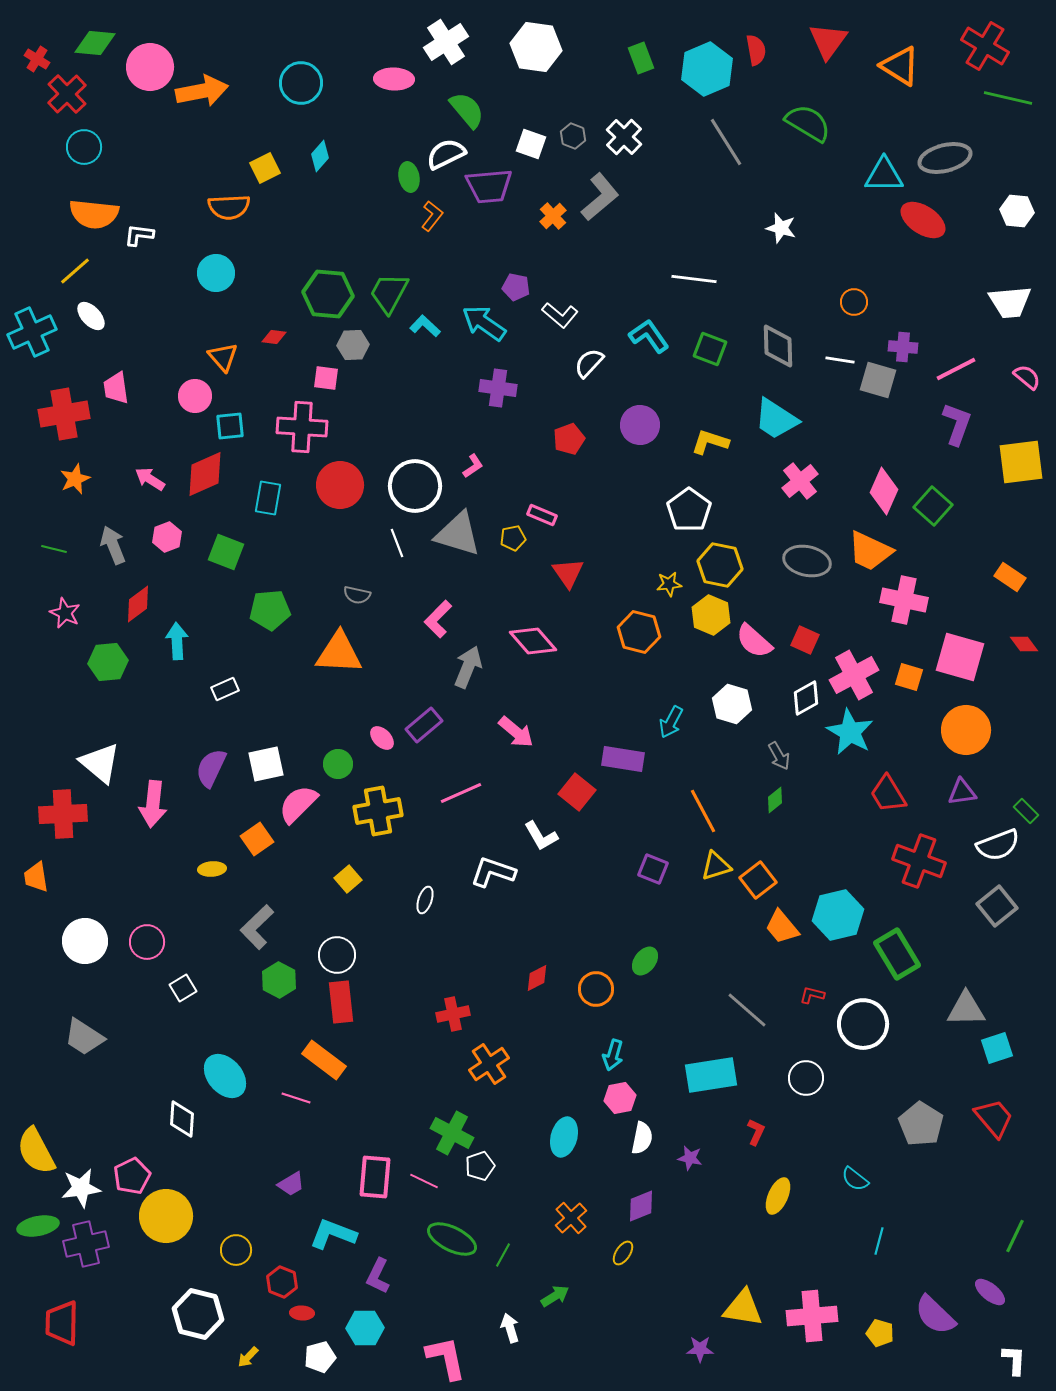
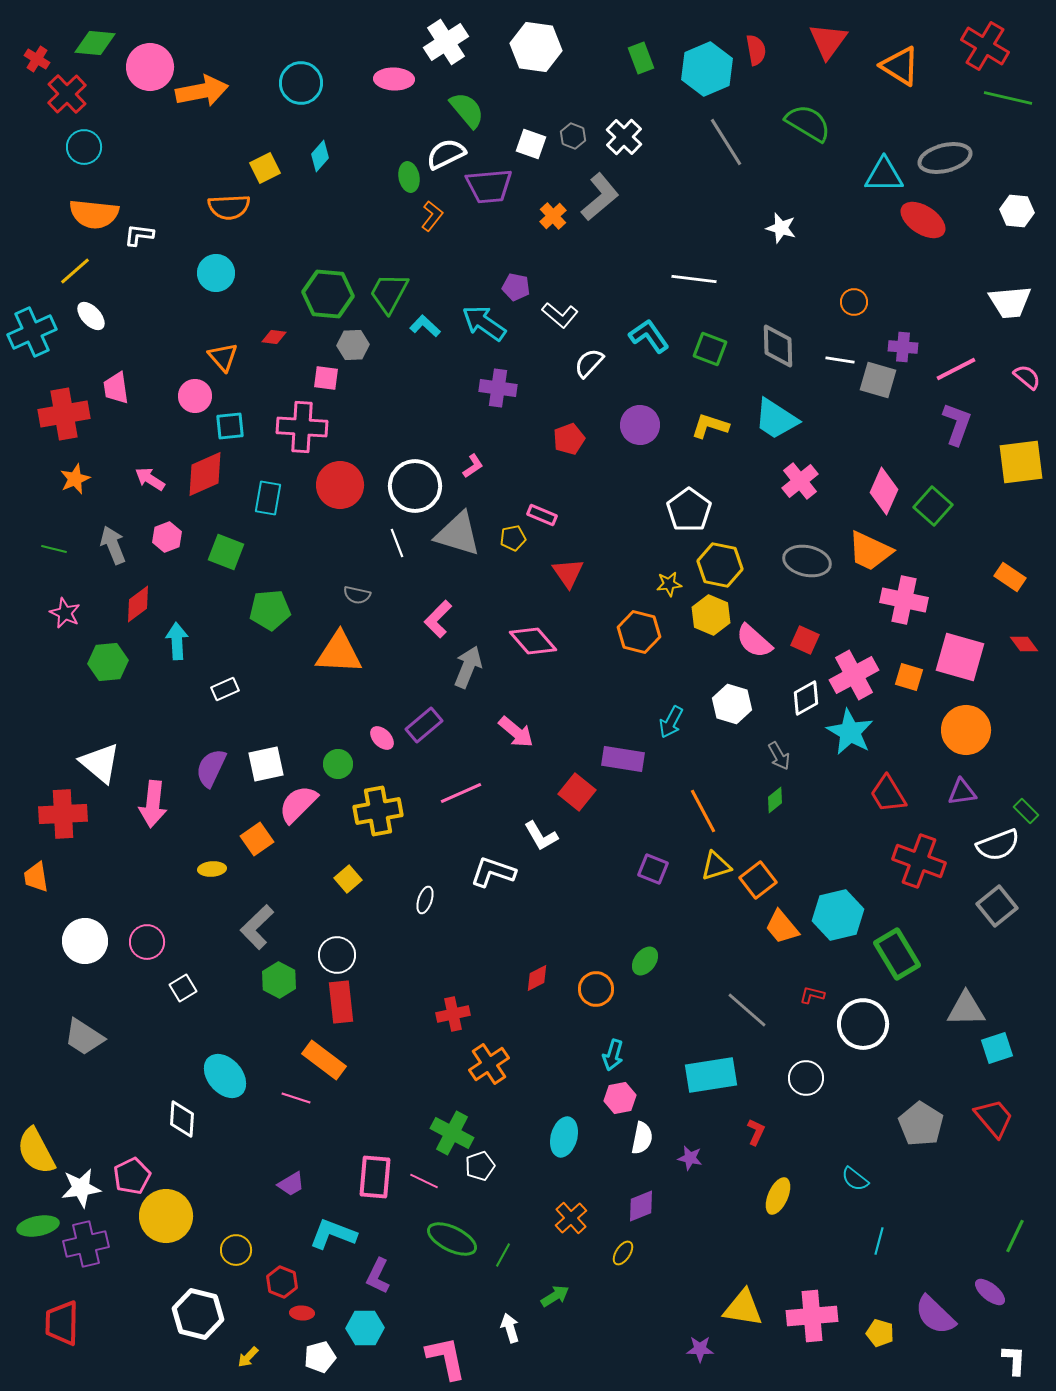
yellow L-shape at (710, 442): moved 16 px up
